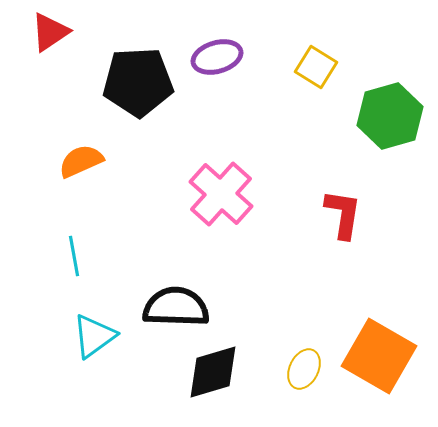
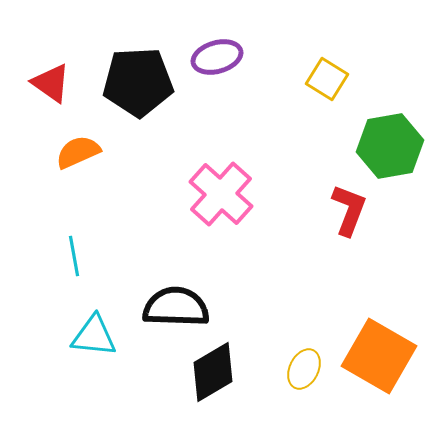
red triangle: moved 1 px right, 51 px down; rotated 51 degrees counterclockwise
yellow square: moved 11 px right, 12 px down
green hexagon: moved 30 px down; rotated 6 degrees clockwise
orange semicircle: moved 3 px left, 9 px up
red L-shape: moved 6 px right, 4 px up; rotated 12 degrees clockwise
cyan triangle: rotated 42 degrees clockwise
black diamond: rotated 14 degrees counterclockwise
